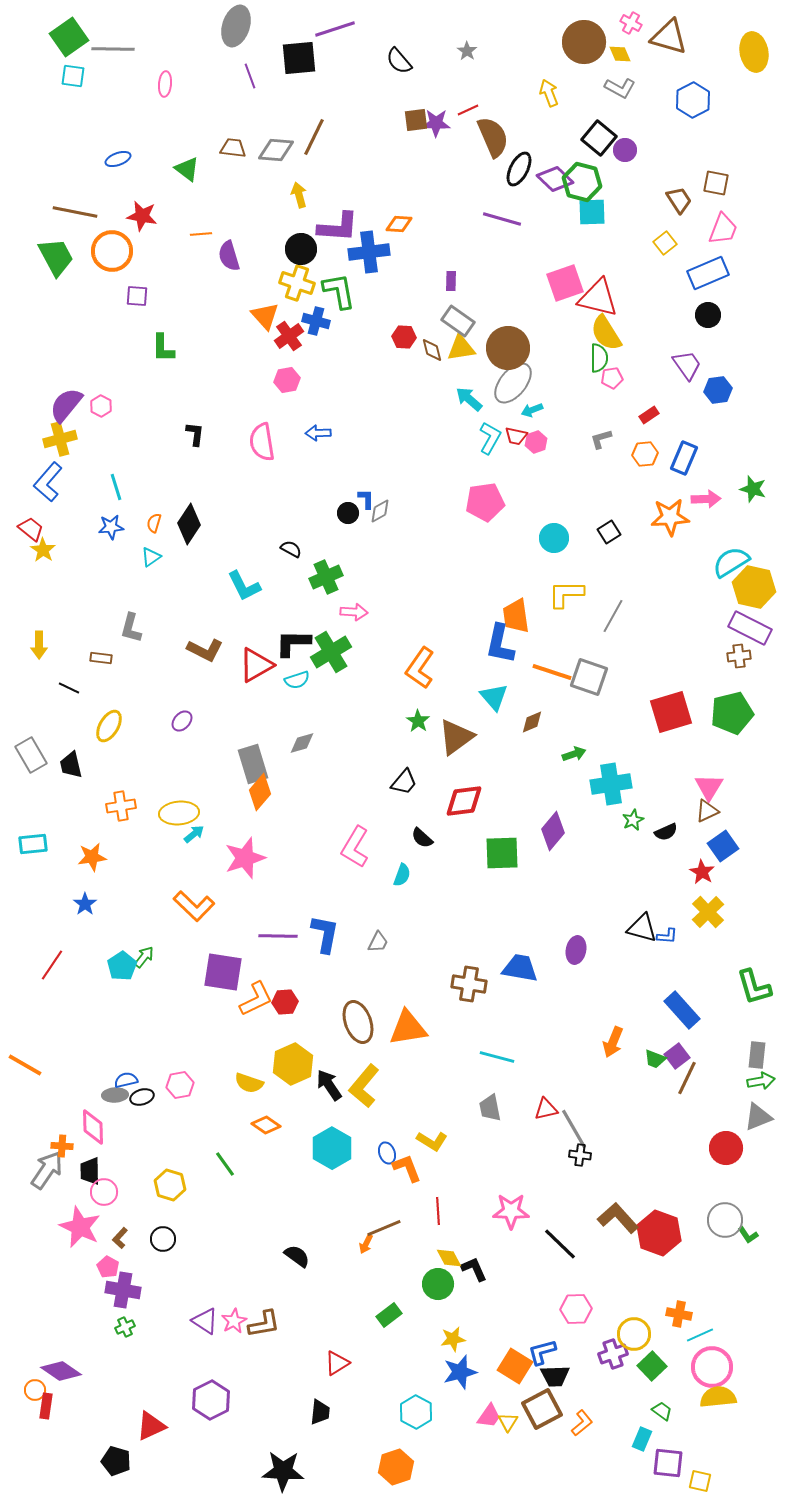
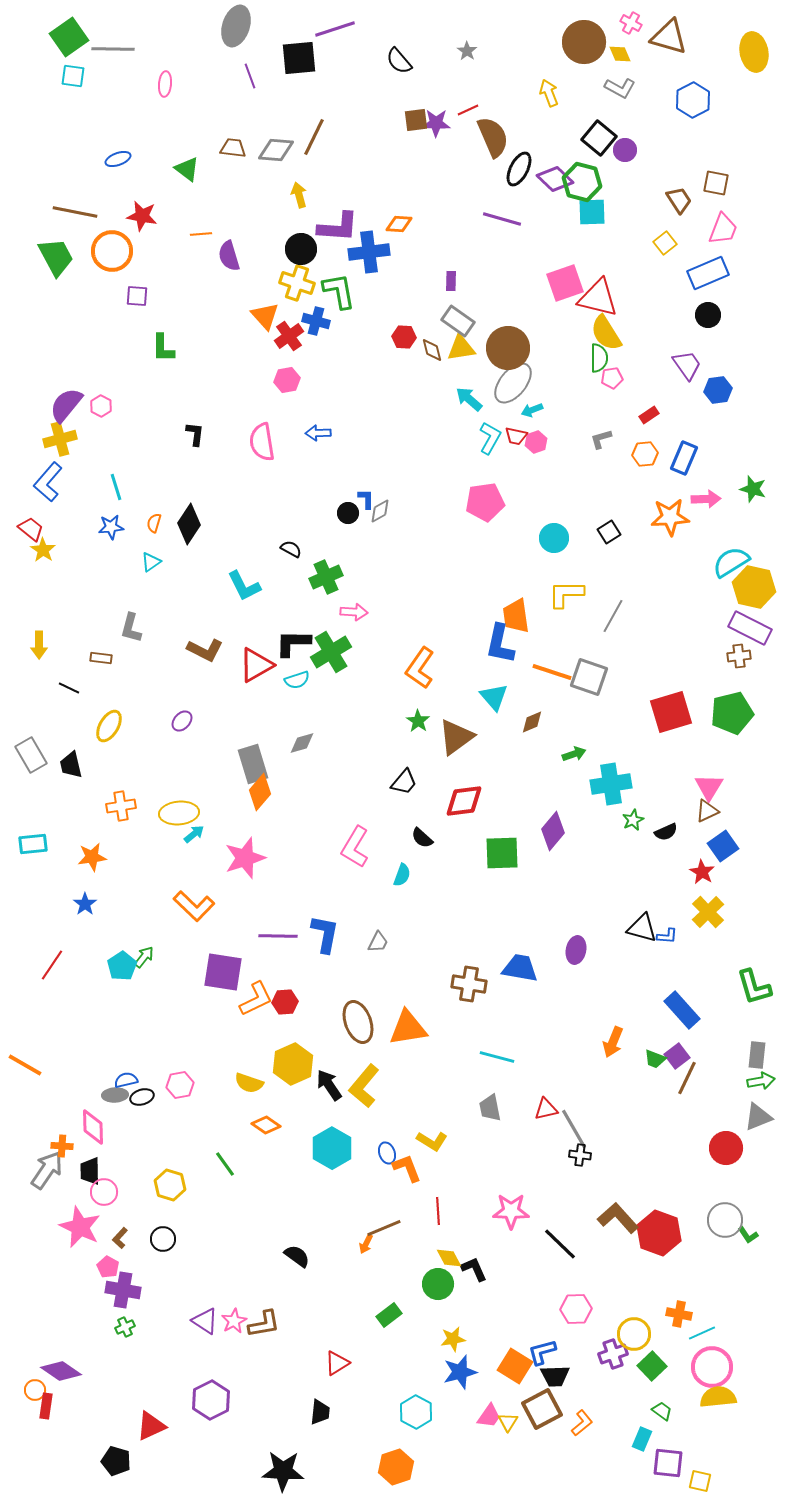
cyan triangle at (151, 557): moved 5 px down
cyan line at (700, 1335): moved 2 px right, 2 px up
